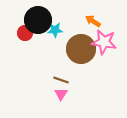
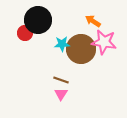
cyan star: moved 7 px right, 14 px down
